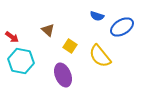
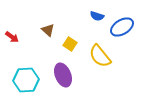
yellow square: moved 2 px up
cyan hexagon: moved 5 px right, 19 px down; rotated 15 degrees counterclockwise
